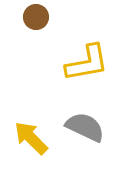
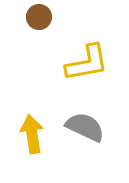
brown circle: moved 3 px right
yellow arrow: moved 1 px right, 4 px up; rotated 36 degrees clockwise
